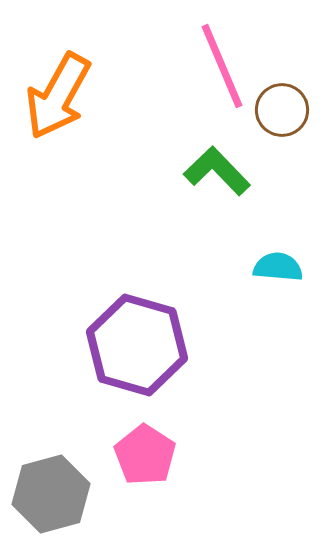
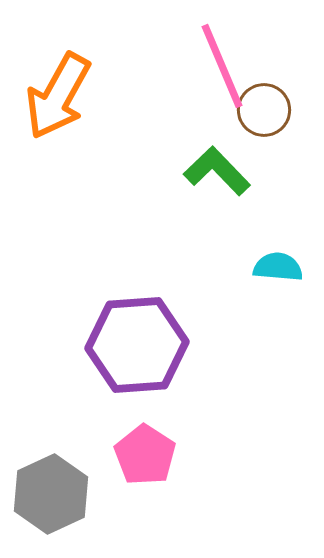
brown circle: moved 18 px left
purple hexagon: rotated 20 degrees counterclockwise
gray hexagon: rotated 10 degrees counterclockwise
